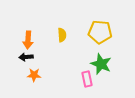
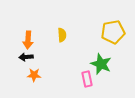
yellow pentagon: moved 13 px right; rotated 15 degrees counterclockwise
